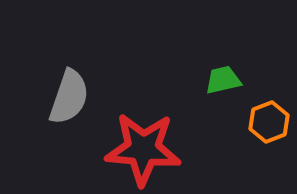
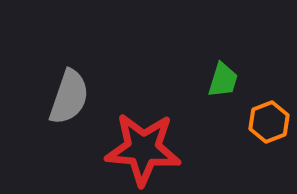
green trapezoid: rotated 120 degrees clockwise
